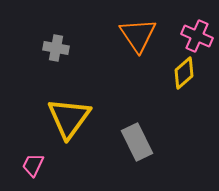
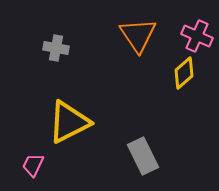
yellow triangle: moved 4 px down; rotated 27 degrees clockwise
gray rectangle: moved 6 px right, 14 px down
